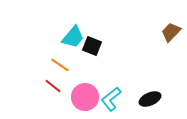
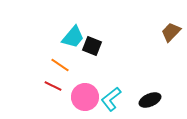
red line: rotated 12 degrees counterclockwise
black ellipse: moved 1 px down
